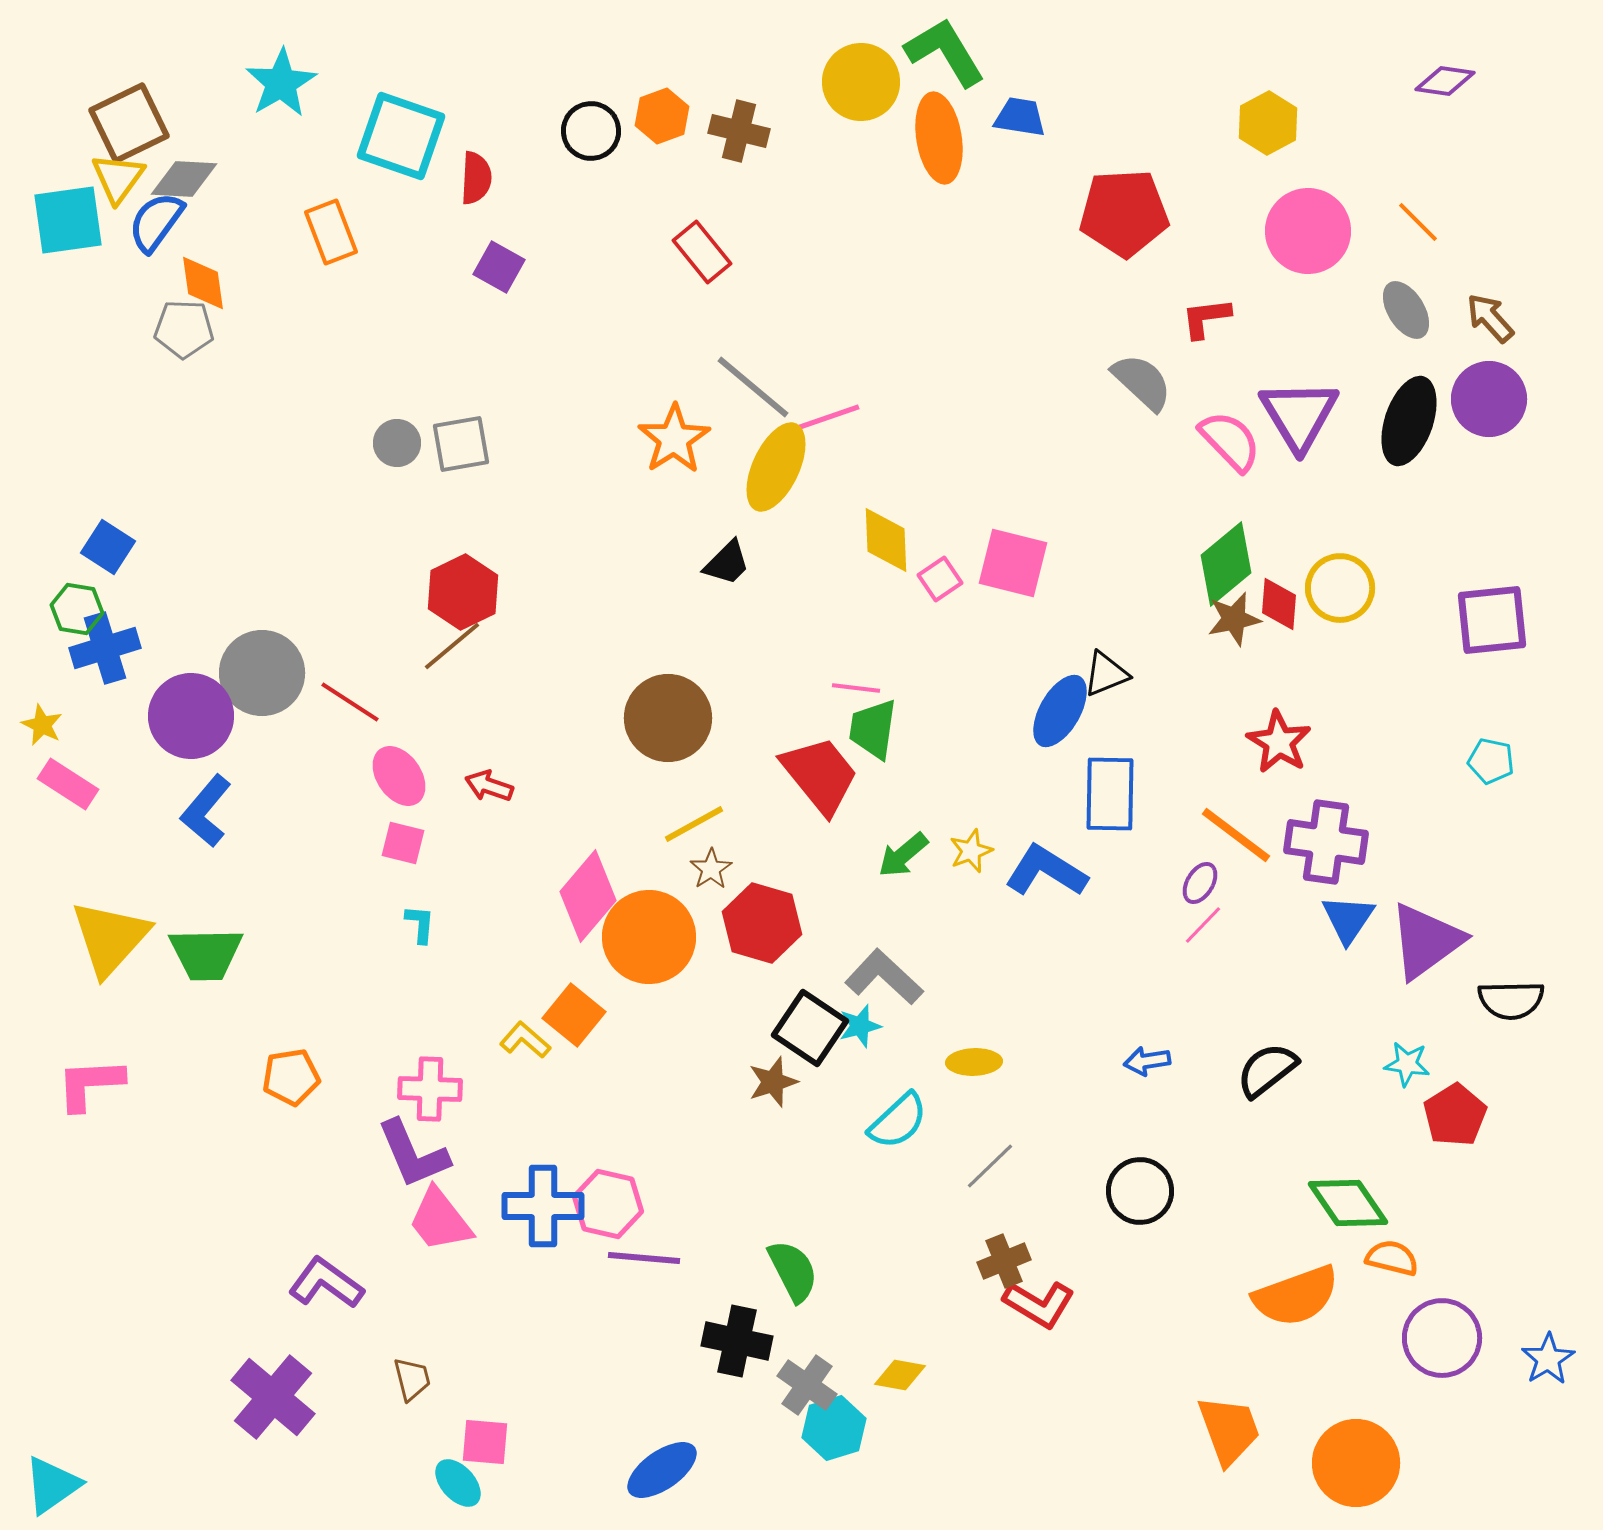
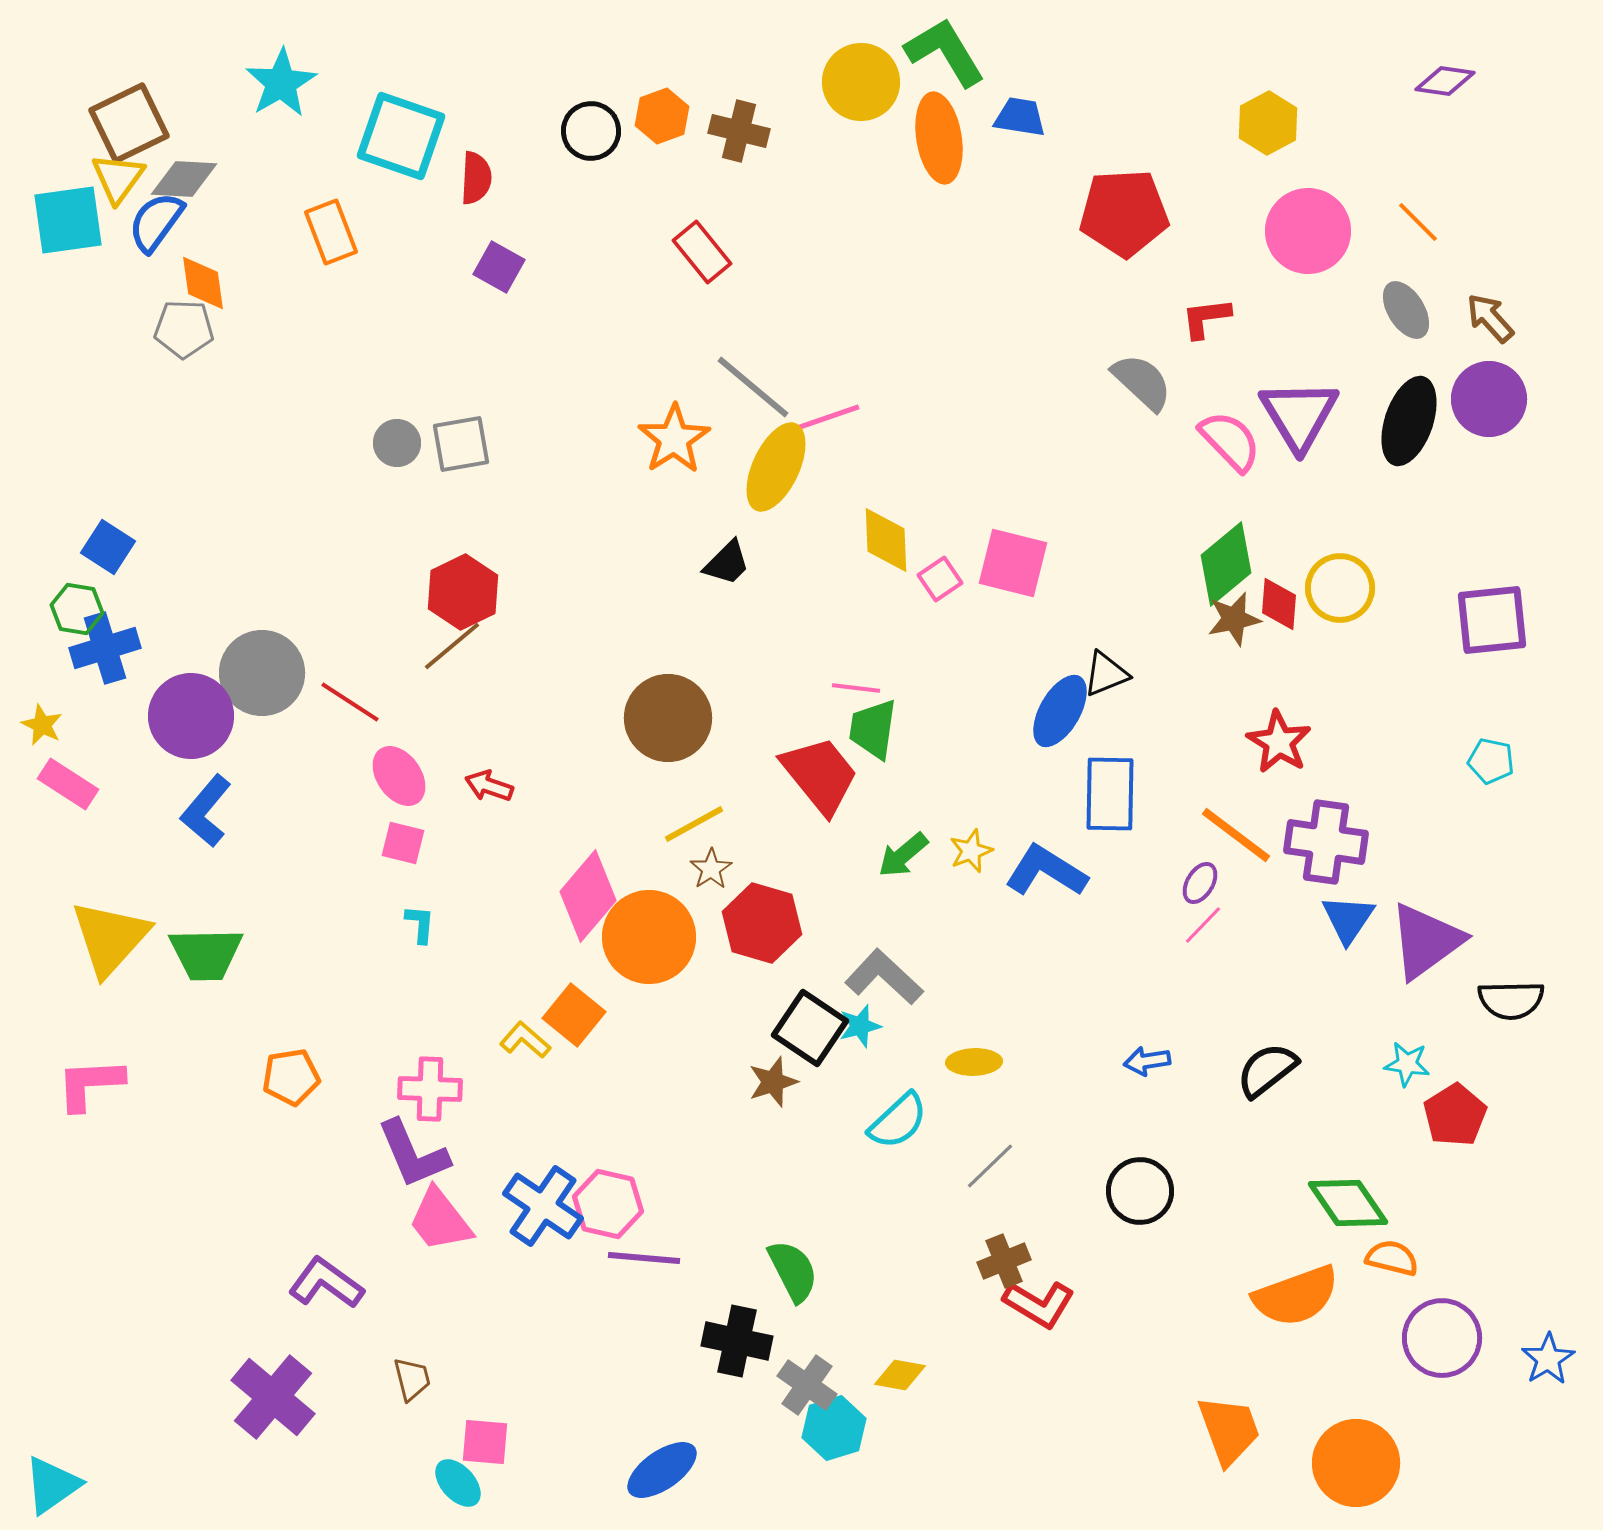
blue cross at (543, 1206): rotated 34 degrees clockwise
